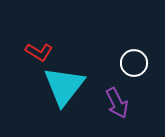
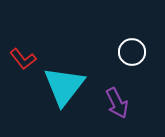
red L-shape: moved 16 px left, 7 px down; rotated 20 degrees clockwise
white circle: moved 2 px left, 11 px up
